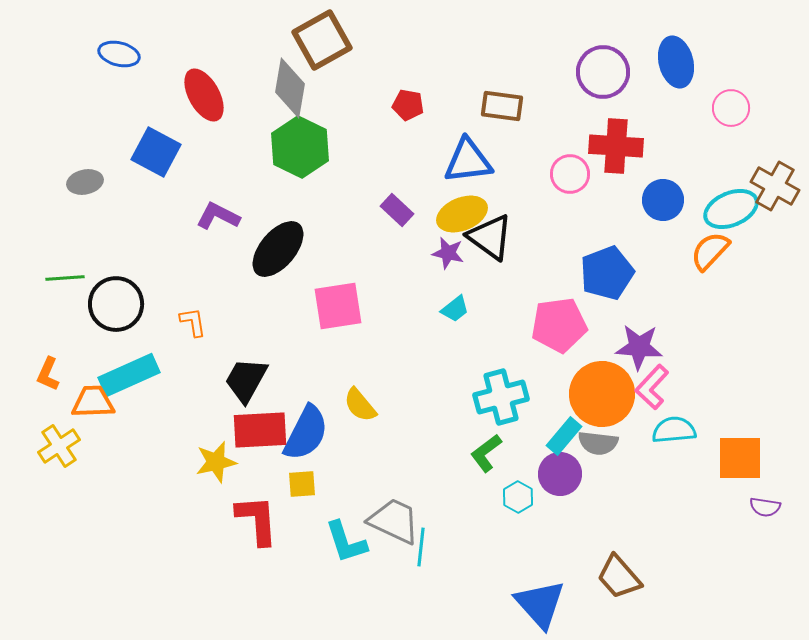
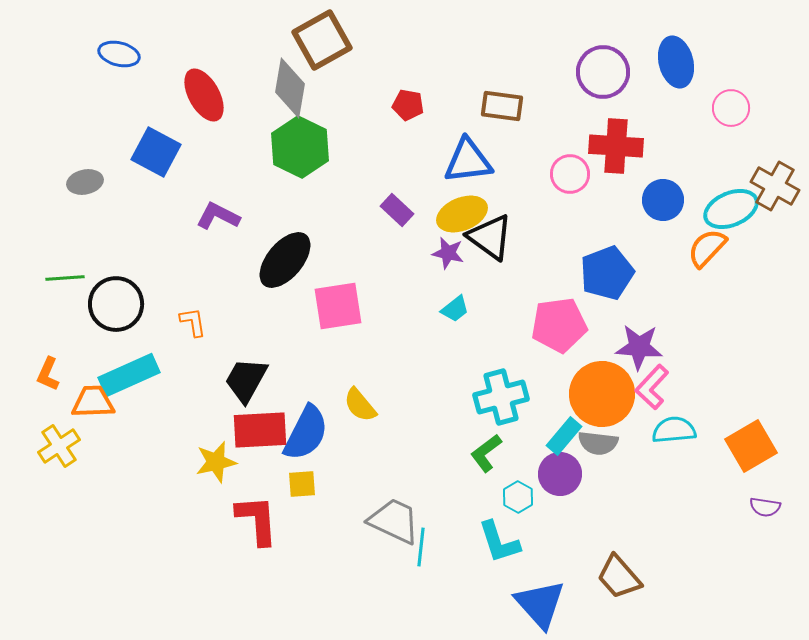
black ellipse at (278, 249): moved 7 px right, 11 px down
orange semicircle at (710, 251): moved 3 px left, 3 px up
orange square at (740, 458): moved 11 px right, 12 px up; rotated 30 degrees counterclockwise
cyan L-shape at (346, 542): moved 153 px right
